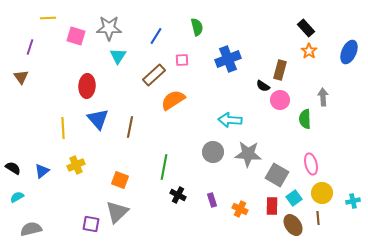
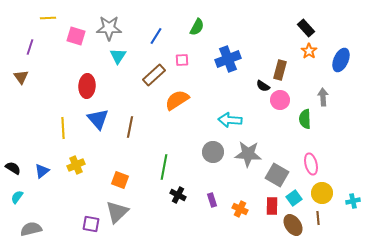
green semicircle at (197, 27): rotated 42 degrees clockwise
blue ellipse at (349, 52): moved 8 px left, 8 px down
orange semicircle at (173, 100): moved 4 px right
cyan semicircle at (17, 197): rotated 24 degrees counterclockwise
